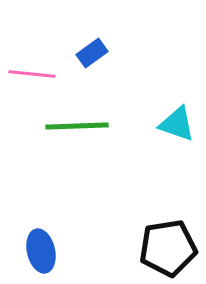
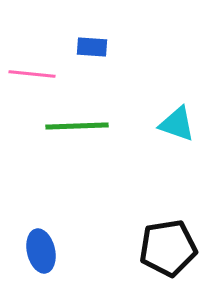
blue rectangle: moved 6 px up; rotated 40 degrees clockwise
